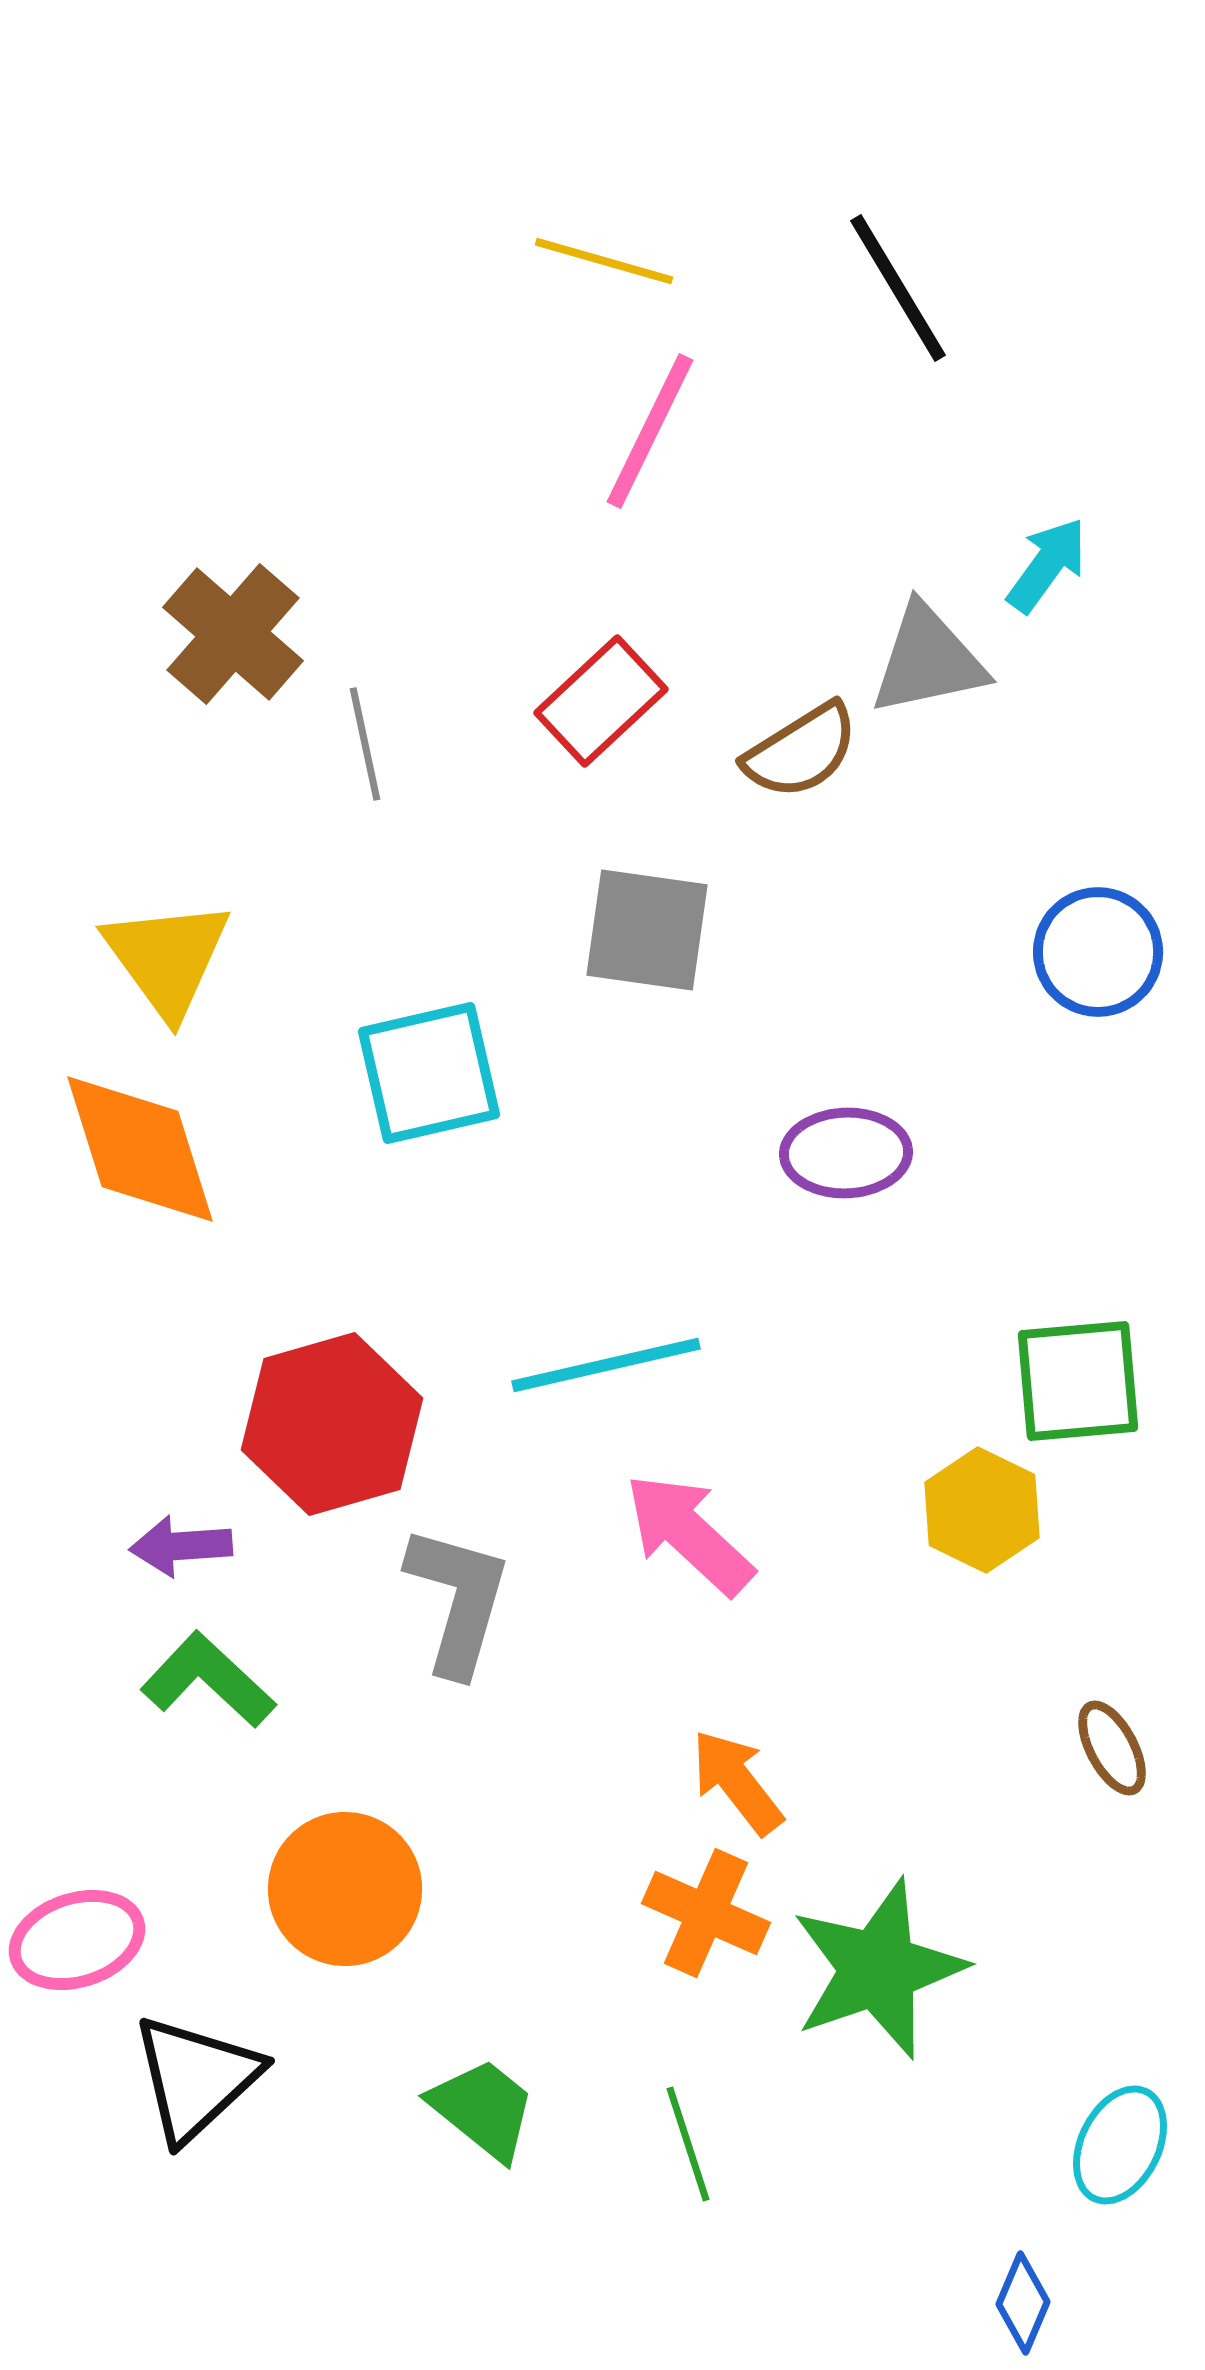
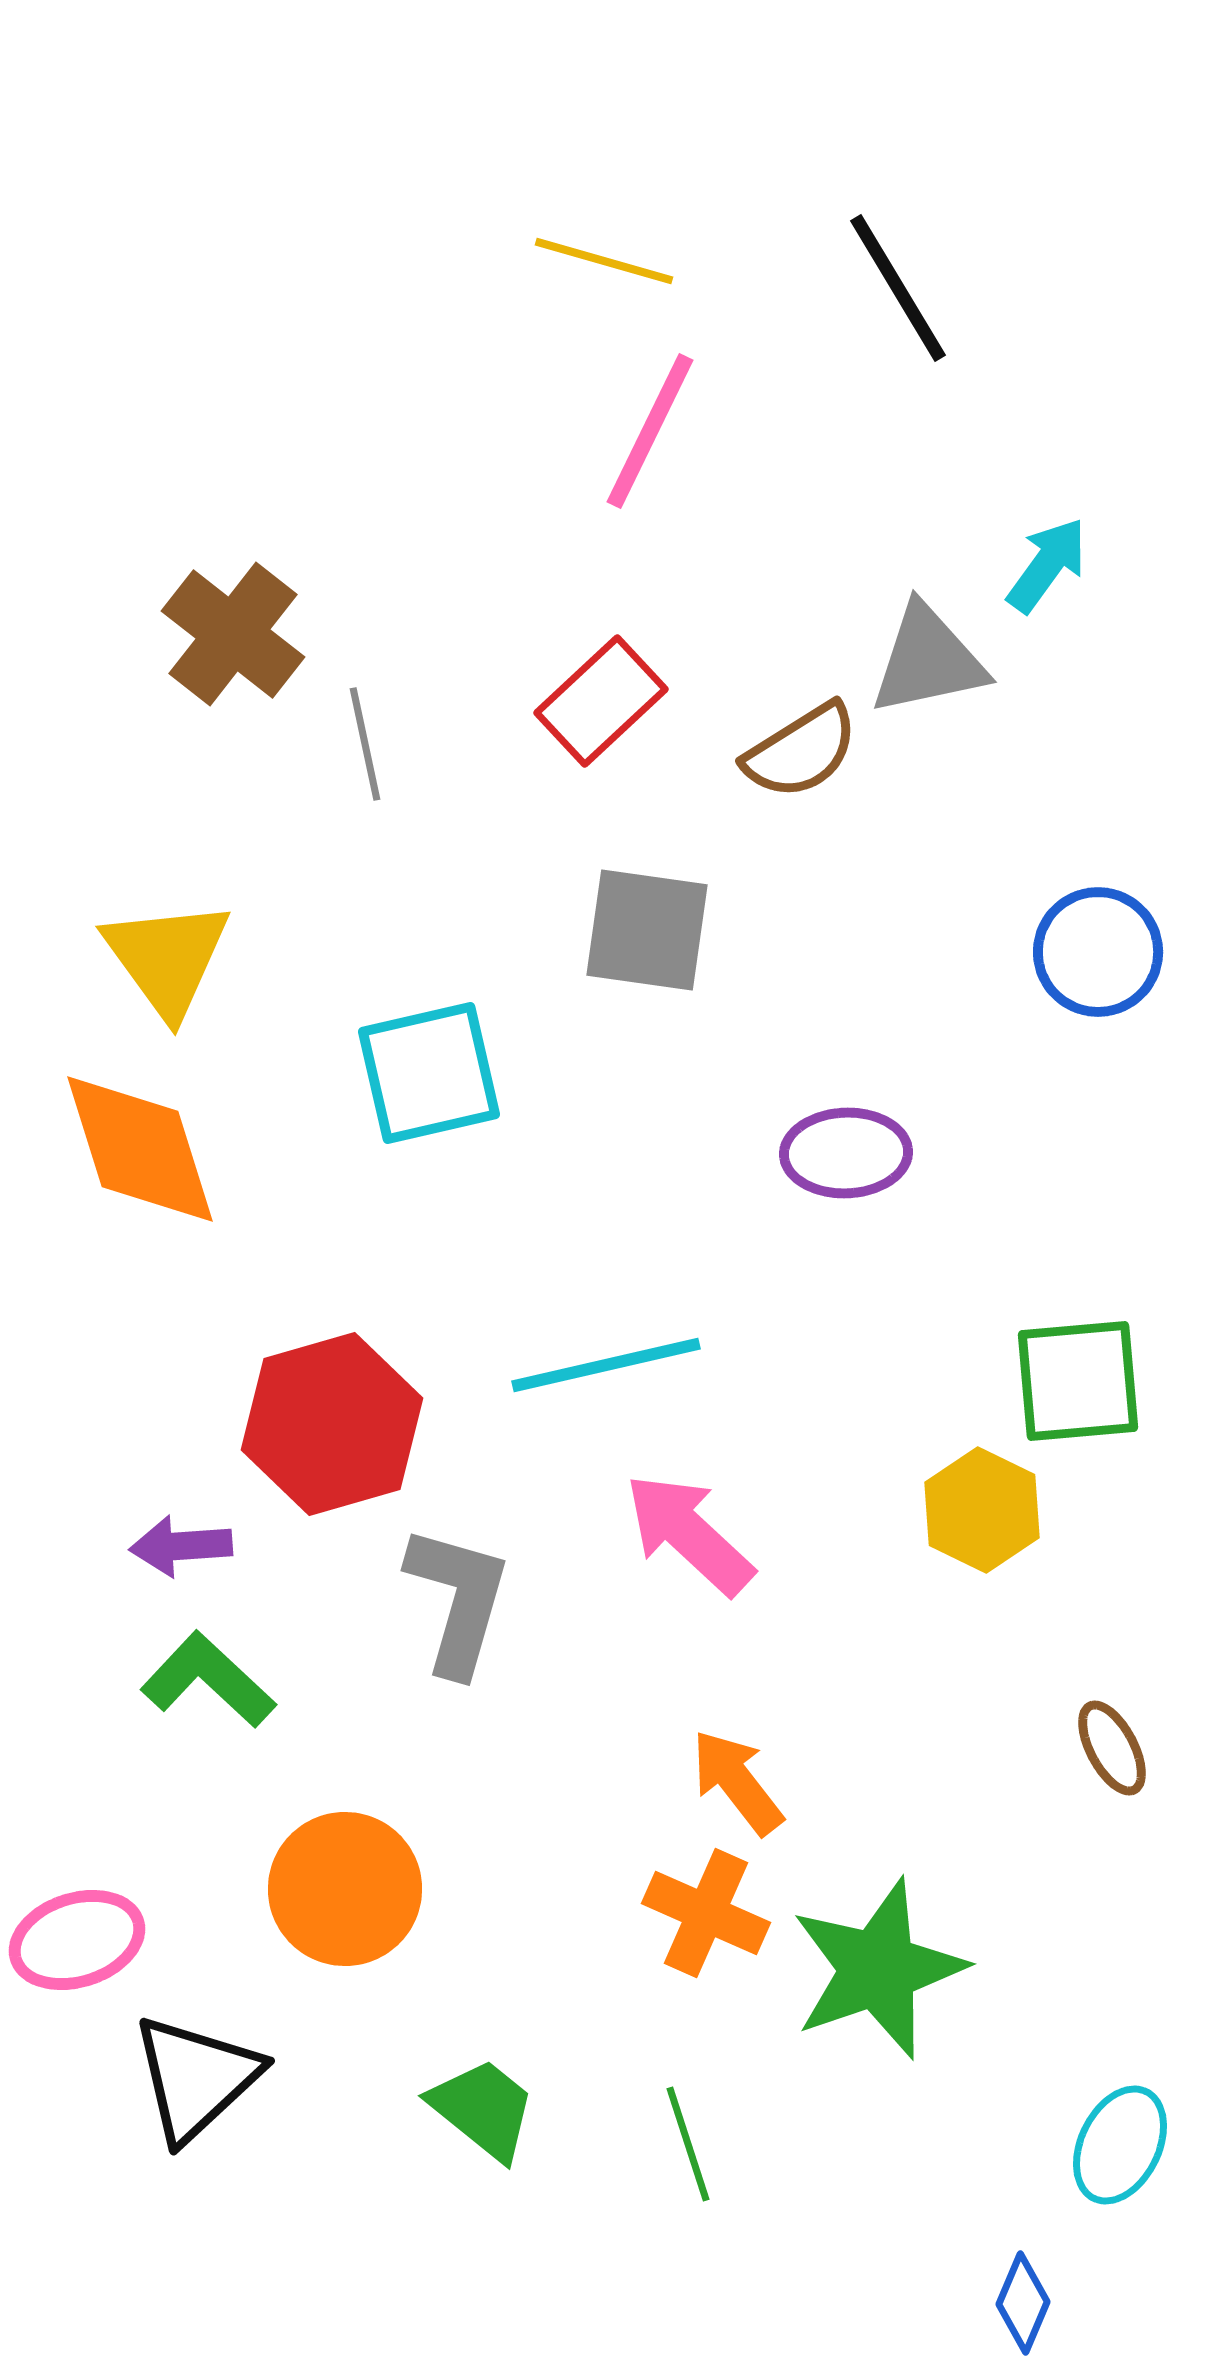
brown cross: rotated 3 degrees counterclockwise
